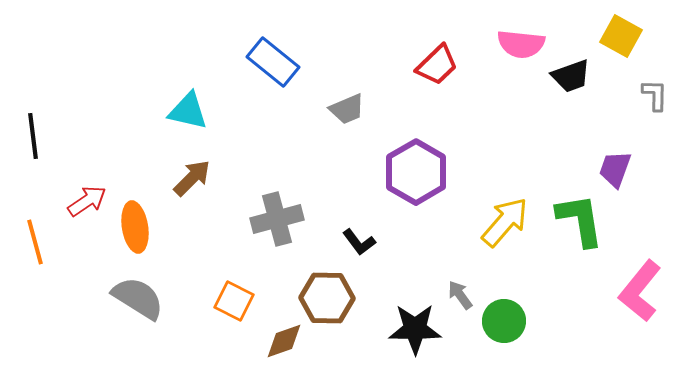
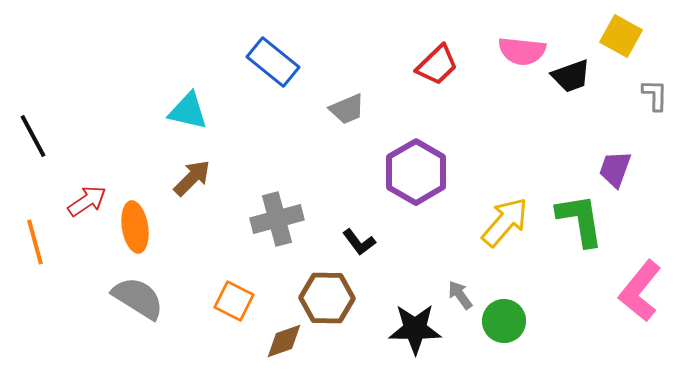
pink semicircle: moved 1 px right, 7 px down
black line: rotated 21 degrees counterclockwise
